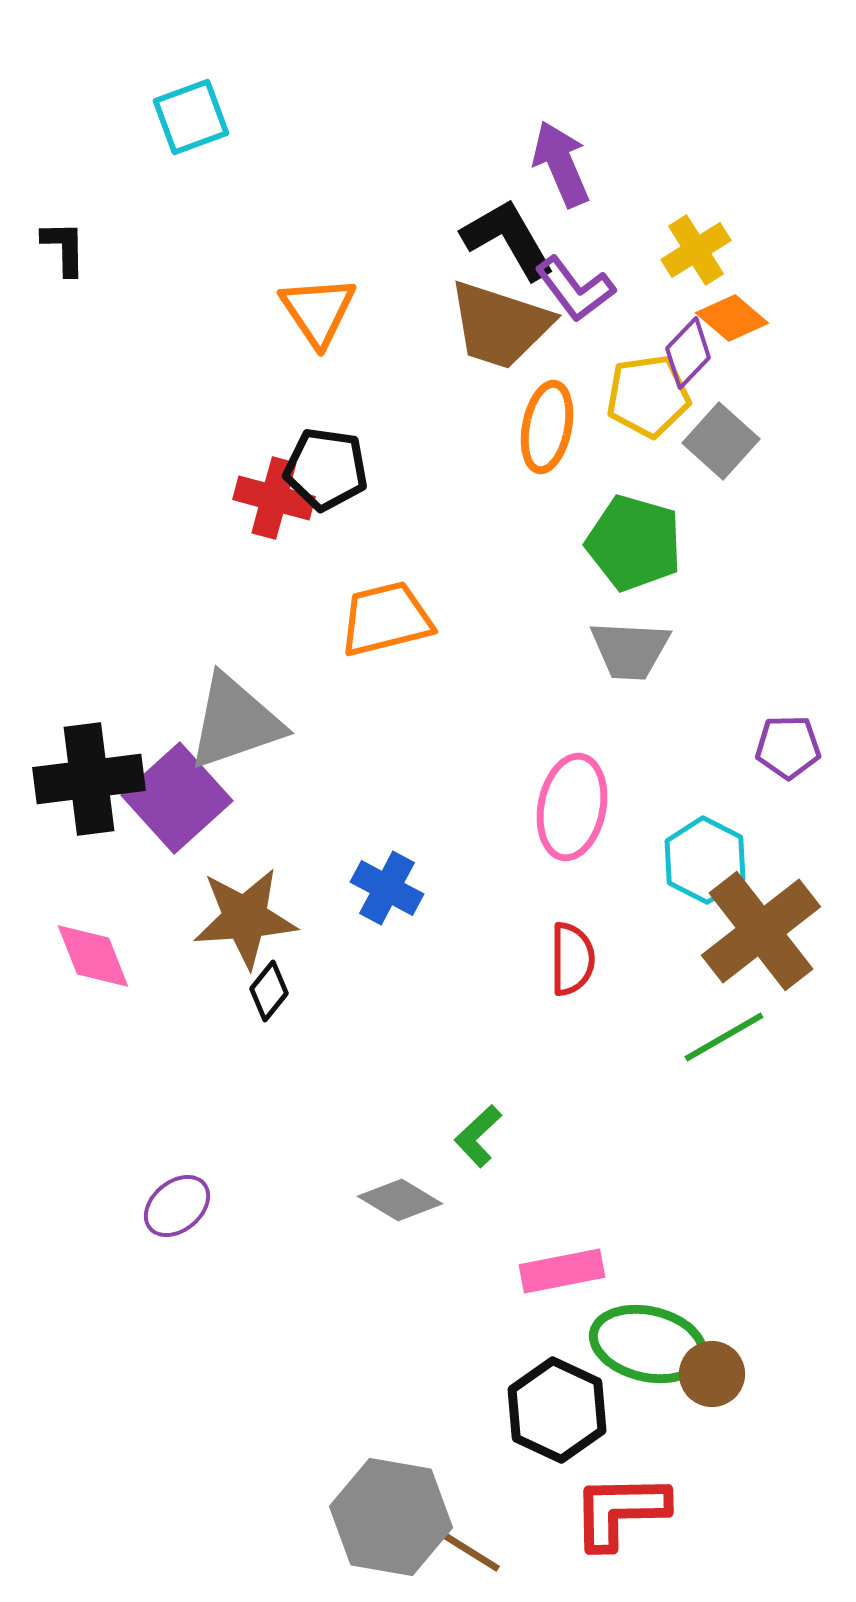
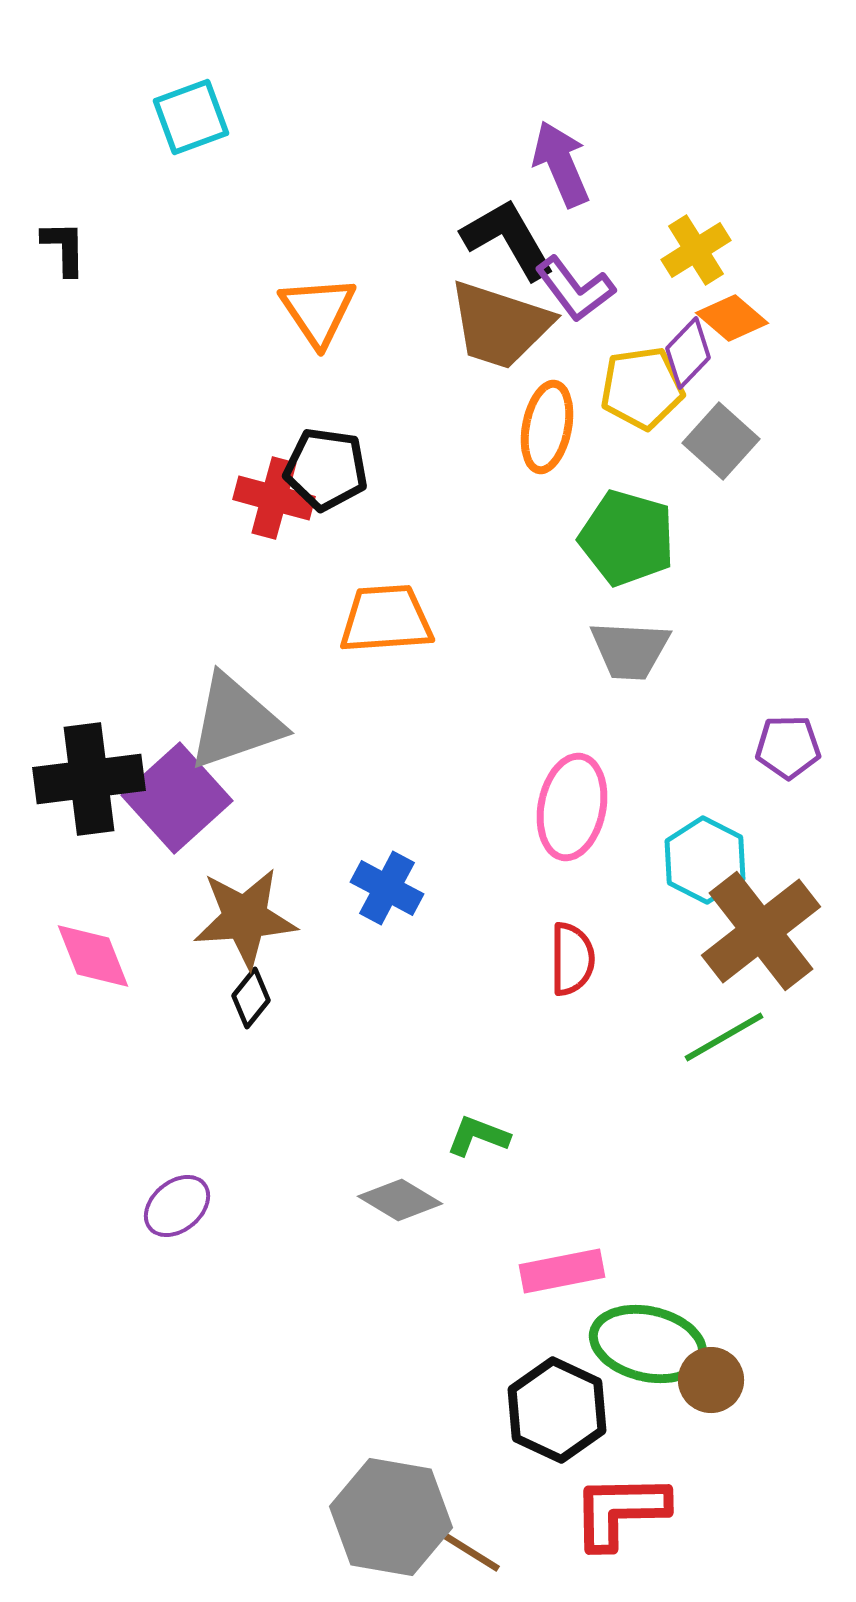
yellow pentagon at (648, 396): moved 6 px left, 8 px up
green pentagon at (634, 543): moved 7 px left, 5 px up
orange trapezoid at (386, 619): rotated 10 degrees clockwise
black diamond at (269, 991): moved 18 px left, 7 px down
green L-shape at (478, 1136): rotated 64 degrees clockwise
brown circle at (712, 1374): moved 1 px left, 6 px down
